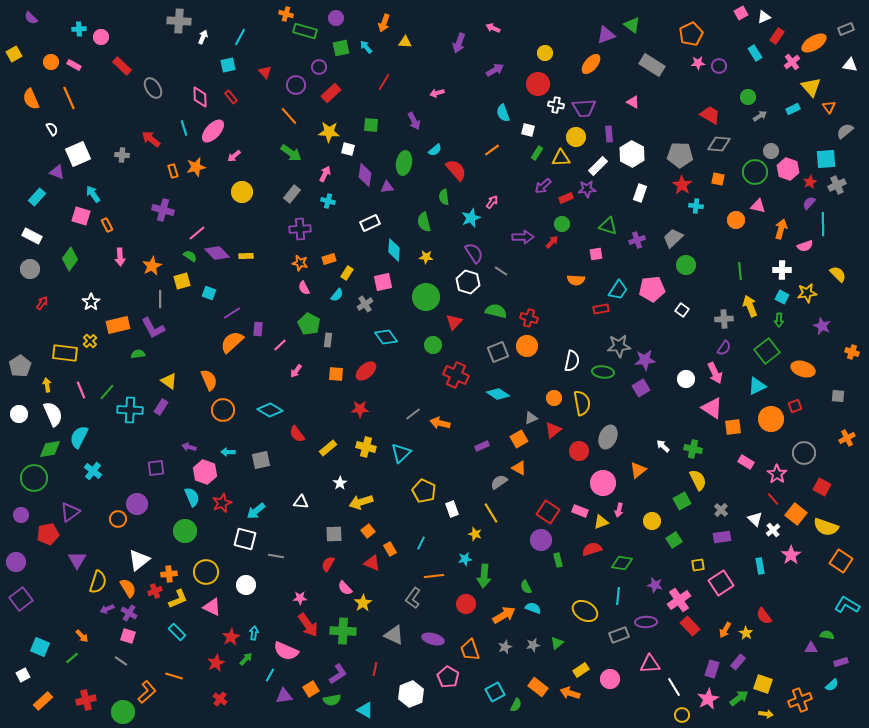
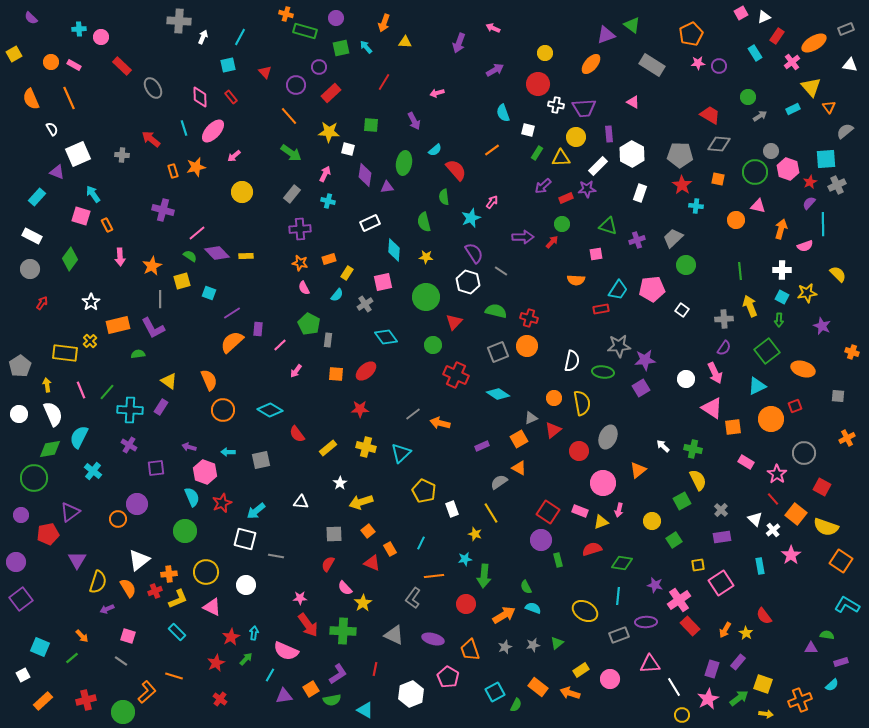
purple cross at (129, 613): moved 168 px up
